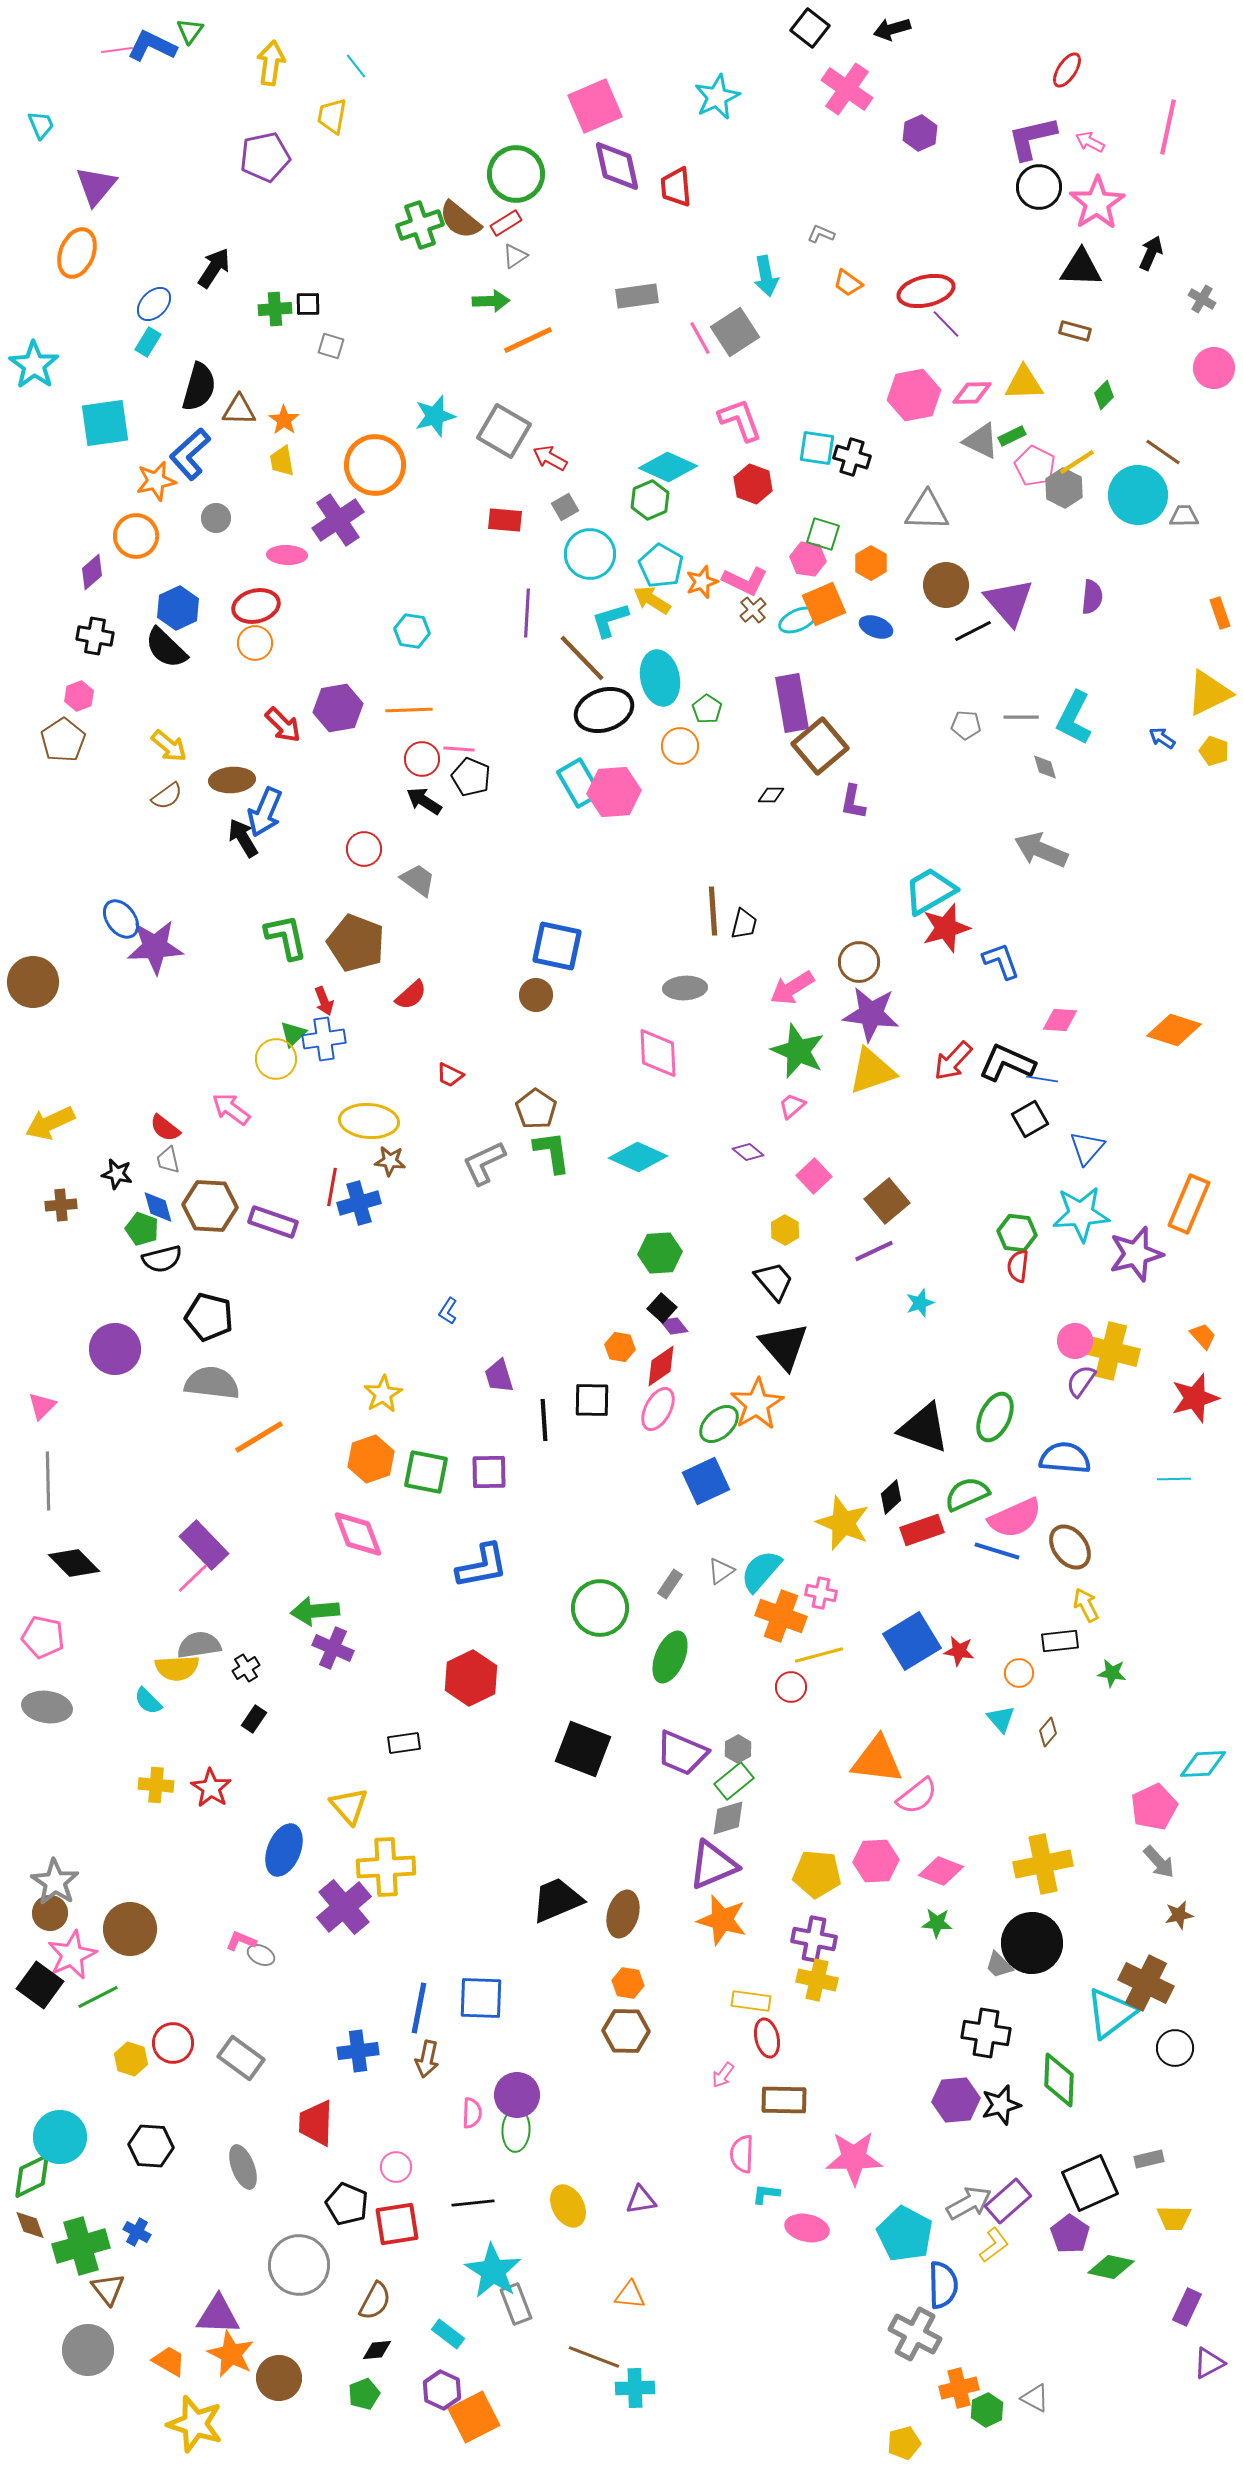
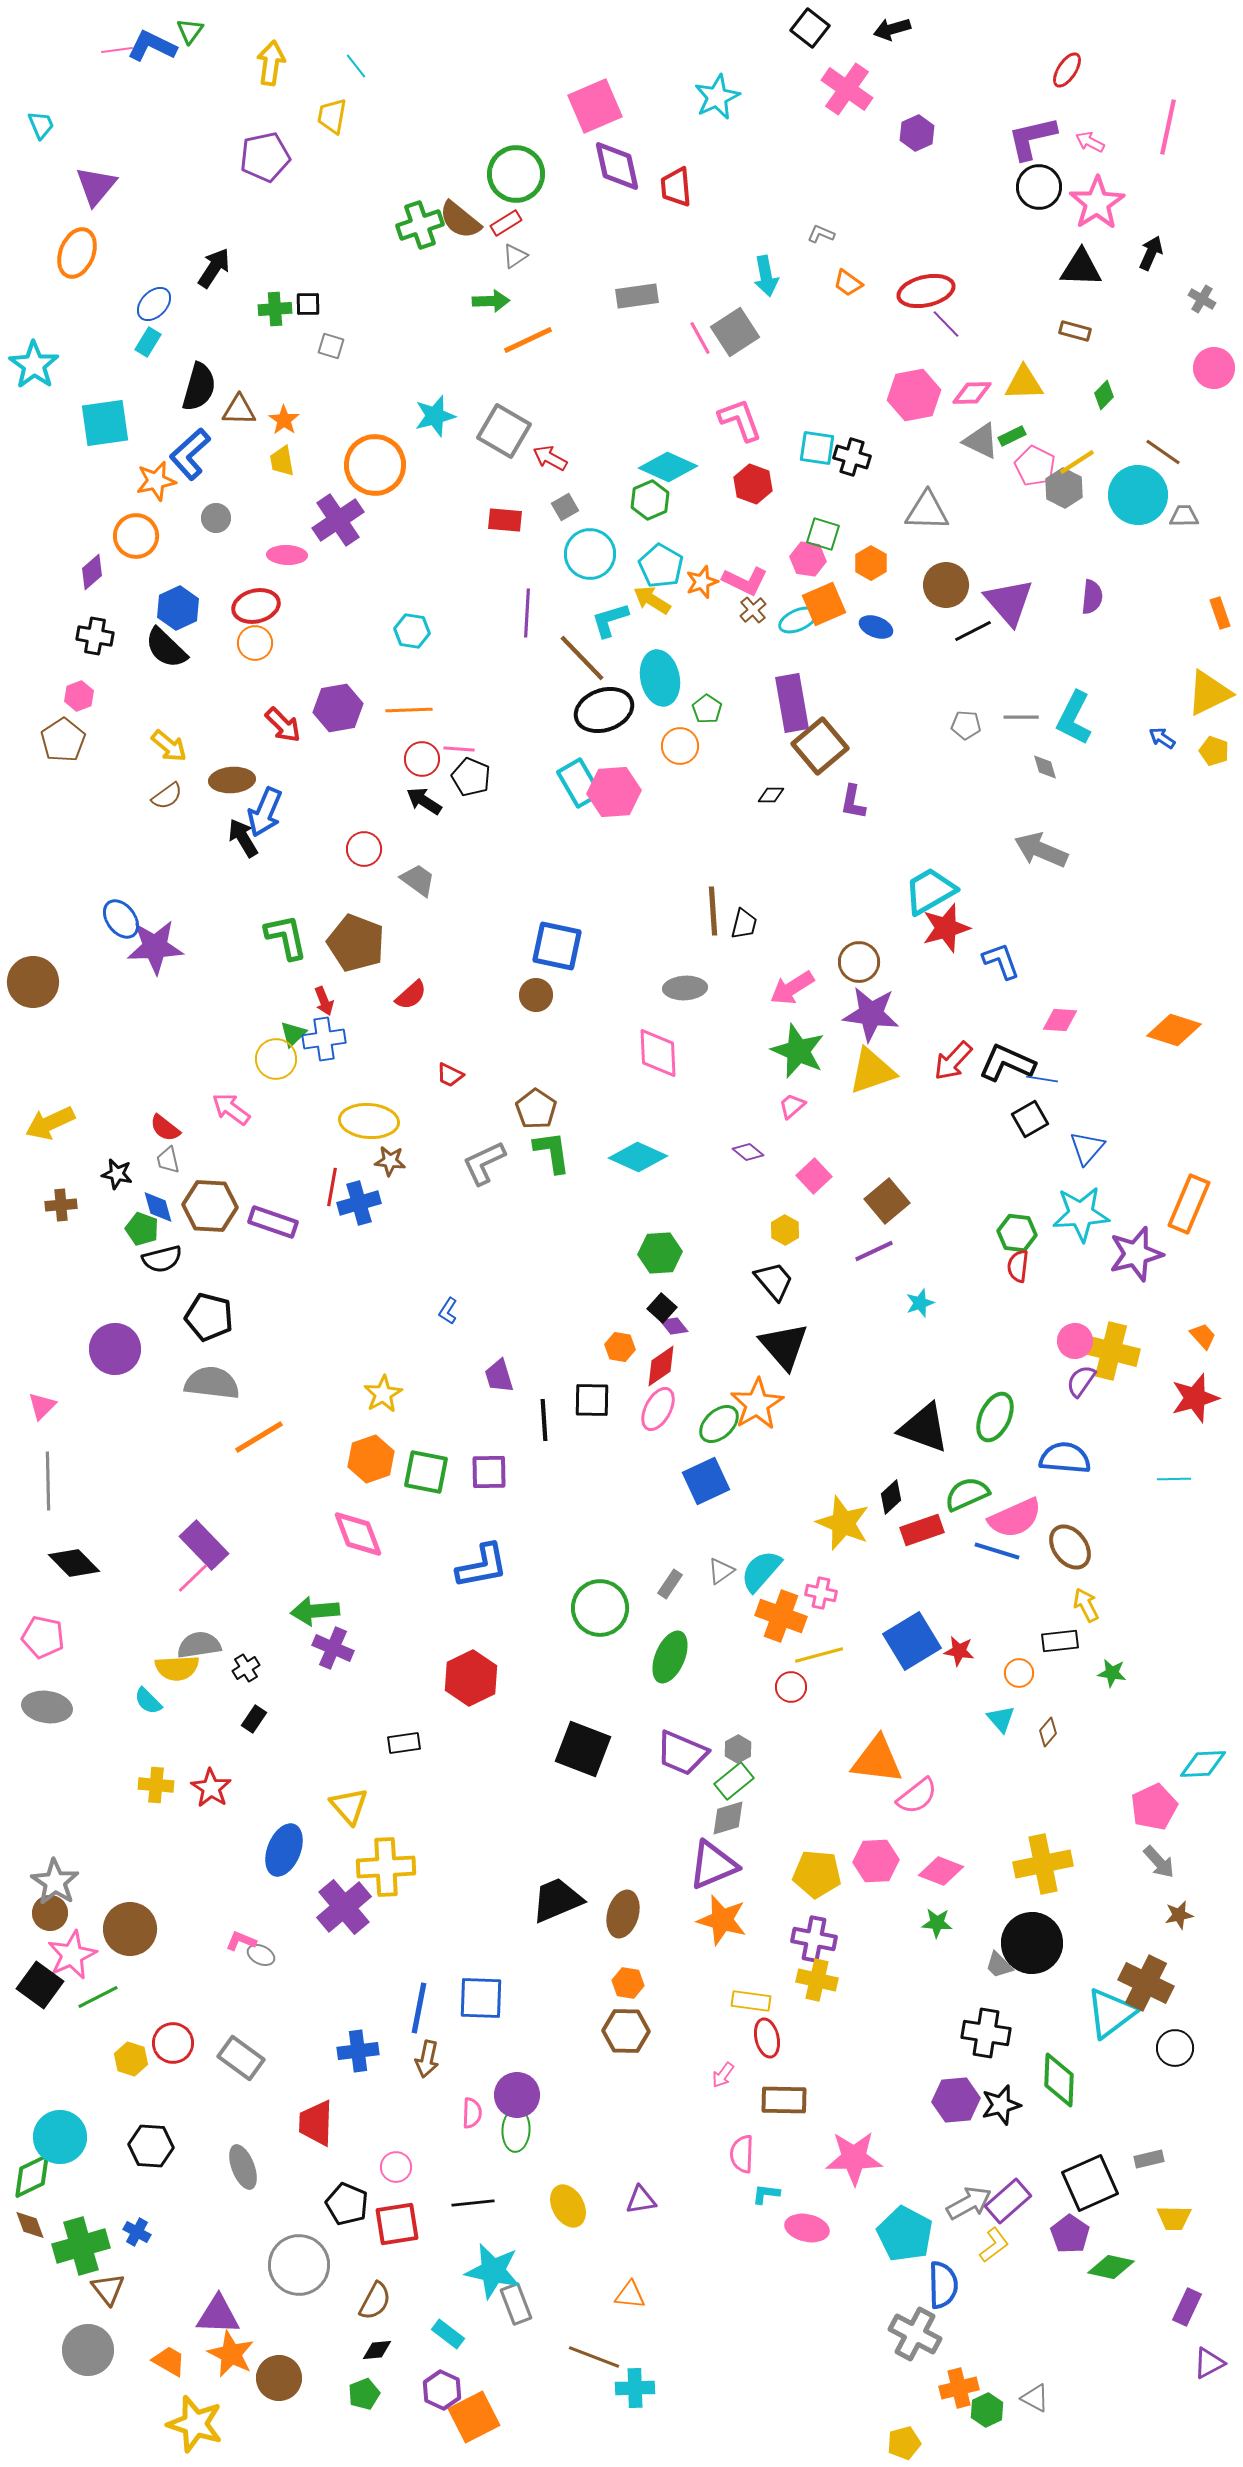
purple hexagon at (920, 133): moved 3 px left
cyan star at (493, 2271): rotated 20 degrees counterclockwise
